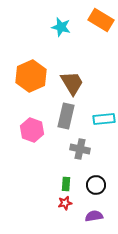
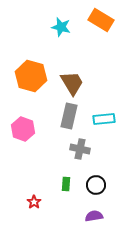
orange hexagon: rotated 20 degrees counterclockwise
gray rectangle: moved 3 px right
pink hexagon: moved 9 px left, 1 px up
red star: moved 31 px left, 1 px up; rotated 24 degrees counterclockwise
